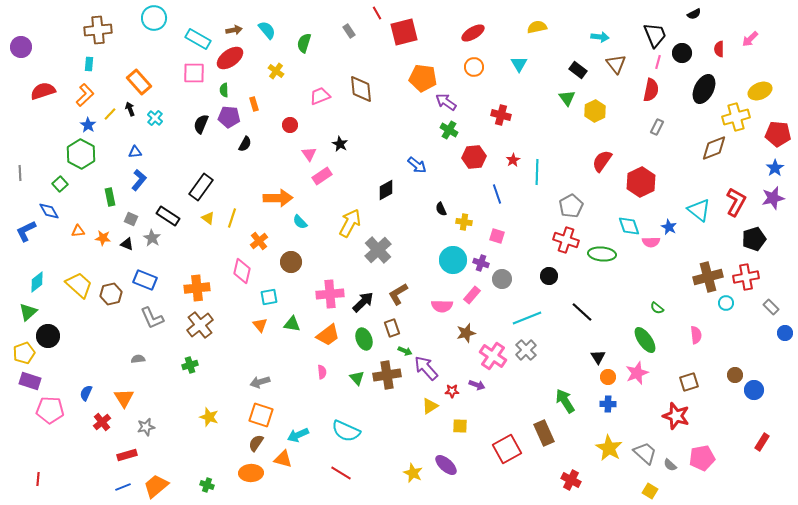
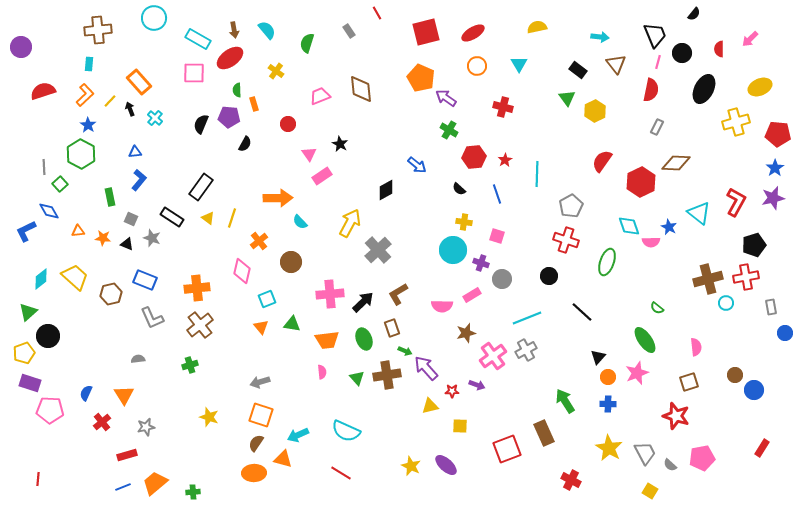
black semicircle at (694, 14): rotated 24 degrees counterclockwise
brown arrow at (234, 30): rotated 91 degrees clockwise
red square at (404, 32): moved 22 px right
green semicircle at (304, 43): moved 3 px right
orange circle at (474, 67): moved 3 px right, 1 px up
orange pentagon at (423, 78): moved 2 px left; rotated 16 degrees clockwise
green semicircle at (224, 90): moved 13 px right
yellow ellipse at (760, 91): moved 4 px up
purple arrow at (446, 102): moved 4 px up
yellow line at (110, 114): moved 13 px up
red cross at (501, 115): moved 2 px right, 8 px up
yellow cross at (736, 117): moved 5 px down
red circle at (290, 125): moved 2 px left, 1 px up
brown diamond at (714, 148): moved 38 px left, 15 px down; rotated 24 degrees clockwise
red star at (513, 160): moved 8 px left
cyan line at (537, 172): moved 2 px down
gray line at (20, 173): moved 24 px right, 6 px up
black semicircle at (441, 209): moved 18 px right, 20 px up; rotated 24 degrees counterclockwise
cyan triangle at (699, 210): moved 3 px down
black rectangle at (168, 216): moved 4 px right, 1 px down
gray star at (152, 238): rotated 12 degrees counterclockwise
black pentagon at (754, 239): moved 6 px down
green ellipse at (602, 254): moved 5 px right, 8 px down; rotated 76 degrees counterclockwise
cyan circle at (453, 260): moved 10 px up
brown cross at (708, 277): moved 2 px down
cyan diamond at (37, 282): moved 4 px right, 3 px up
yellow trapezoid at (79, 285): moved 4 px left, 8 px up
pink rectangle at (472, 295): rotated 18 degrees clockwise
cyan square at (269, 297): moved 2 px left, 2 px down; rotated 12 degrees counterclockwise
gray rectangle at (771, 307): rotated 35 degrees clockwise
orange triangle at (260, 325): moved 1 px right, 2 px down
orange trapezoid at (328, 335): moved 1 px left, 5 px down; rotated 30 degrees clockwise
pink semicircle at (696, 335): moved 12 px down
gray cross at (526, 350): rotated 15 degrees clockwise
pink cross at (493, 356): rotated 20 degrees clockwise
black triangle at (598, 357): rotated 14 degrees clockwise
purple rectangle at (30, 381): moved 2 px down
orange triangle at (124, 398): moved 3 px up
yellow triangle at (430, 406): rotated 18 degrees clockwise
red rectangle at (762, 442): moved 6 px down
red square at (507, 449): rotated 8 degrees clockwise
gray trapezoid at (645, 453): rotated 20 degrees clockwise
orange ellipse at (251, 473): moved 3 px right
yellow star at (413, 473): moved 2 px left, 7 px up
green cross at (207, 485): moved 14 px left, 7 px down; rotated 24 degrees counterclockwise
orange trapezoid at (156, 486): moved 1 px left, 3 px up
